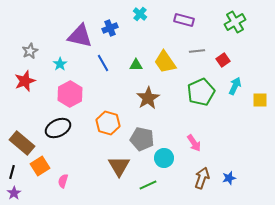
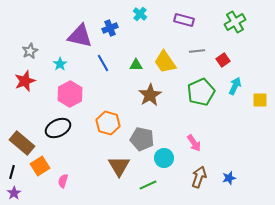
brown star: moved 2 px right, 3 px up
brown arrow: moved 3 px left, 1 px up
